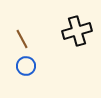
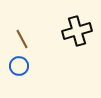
blue circle: moved 7 px left
